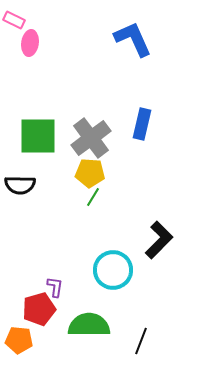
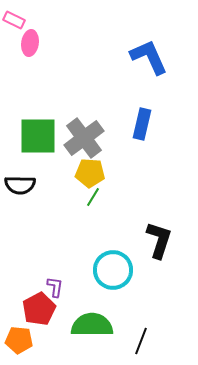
blue L-shape: moved 16 px right, 18 px down
gray cross: moved 7 px left
black L-shape: rotated 27 degrees counterclockwise
red pentagon: rotated 12 degrees counterclockwise
green semicircle: moved 3 px right
